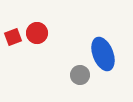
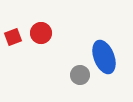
red circle: moved 4 px right
blue ellipse: moved 1 px right, 3 px down
